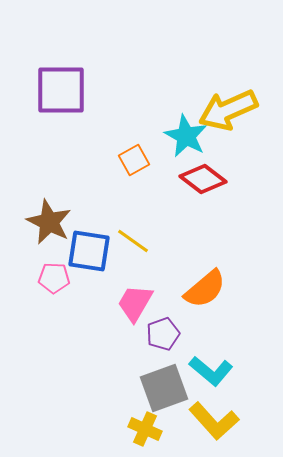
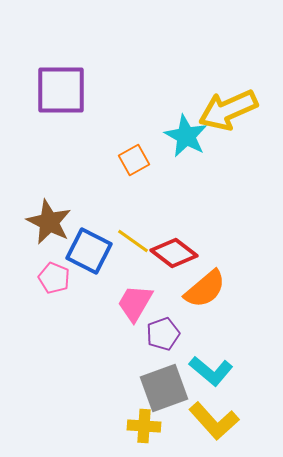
red diamond: moved 29 px left, 74 px down
blue square: rotated 18 degrees clockwise
pink pentagon: rotated 20 degrees clockwise
yellow cross: moved 1 px left, 3 px up; rotated 20 degrees counterclockwise
